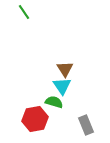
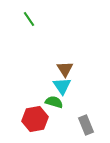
green line: moved 5 px right, 7 px down
